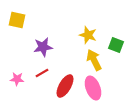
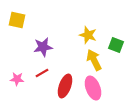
red ellipse: rotated 10 degrees counterclockwise
